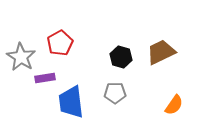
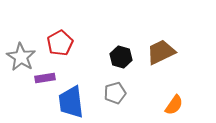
gray pentagon: rotated 15 degrees counterclockwise
